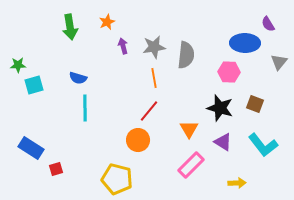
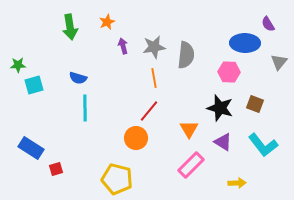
orange circle: moved 2 px left, 2 px up
